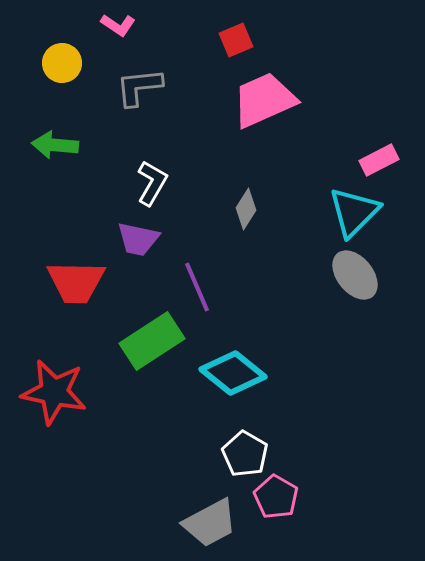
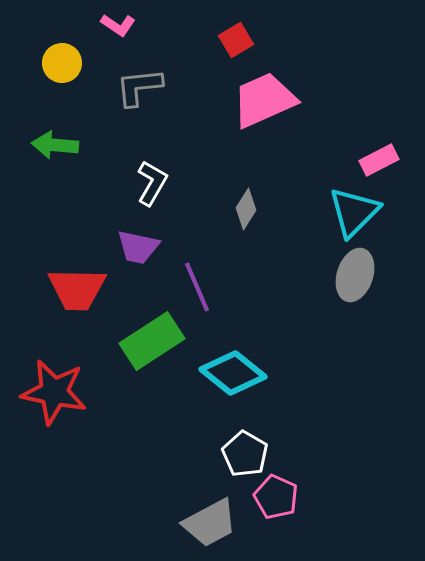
red square: rotated 8 degrees counterclockwise
purple trapezoid: moved 8 px down
gray ellipse: rotated 57 degrees clockwise
red trapezoid: moved 1 px right, 7 px down
pink pentagon: rotated 6 degrees counterclockwise
